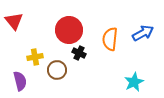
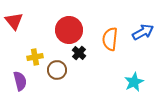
blue arrow: moved 1 px up
black cross: rotated 16 degrees clockwise
